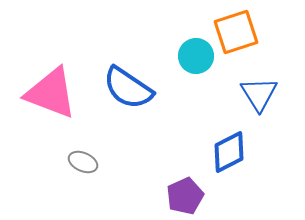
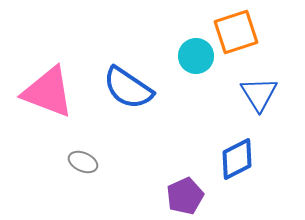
pink triangle: moved 3 px left, 1 px up
blue diamond: moved 8 px right, 7 px down
